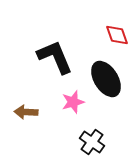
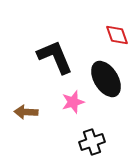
black cross: rotated 35 degrees clockwise
